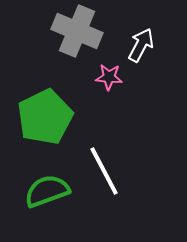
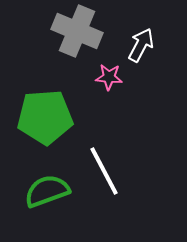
green pentagon: rotated 22 degrees clockwise
